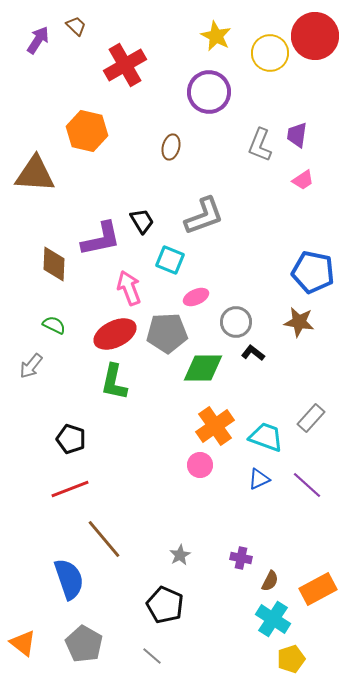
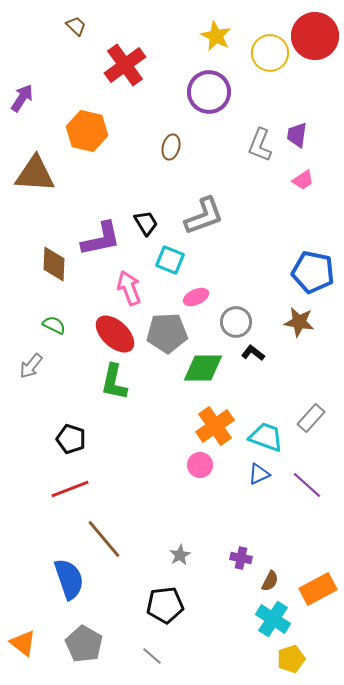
purple arrow at (38, 40): moved 16 px left, 58 px down
red cross at (125, 65): rotated 6 degrees counterclockwise
black trapezoid at (142, 221): moved 4 px right, 2 px down
red ellipse at (115, 334): rotated 69 degrees clockwise
blue triangle at (259, 479): moved 5 px up
black pentagon at (165, 605): rotated 30 degrees counterclockwise
